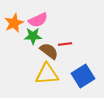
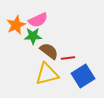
orange star: moved 2 px right, 2 px down
red line: moved 3 px right, 14 px down
yellow triangle: rotated 10 degrees counterclockwise
